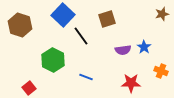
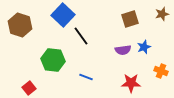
brown square: moved 23 px right
blue star: rotated 16 degrees clockwise
green hexagon: rotated 20 degrees counterclockwise
